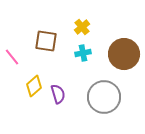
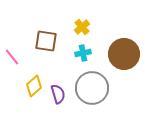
gray circle: moved 12 px left, 9 px up
